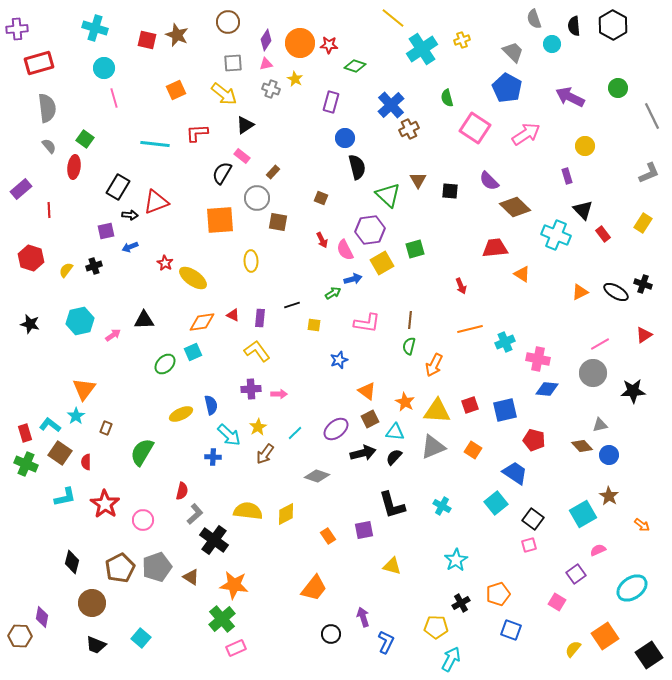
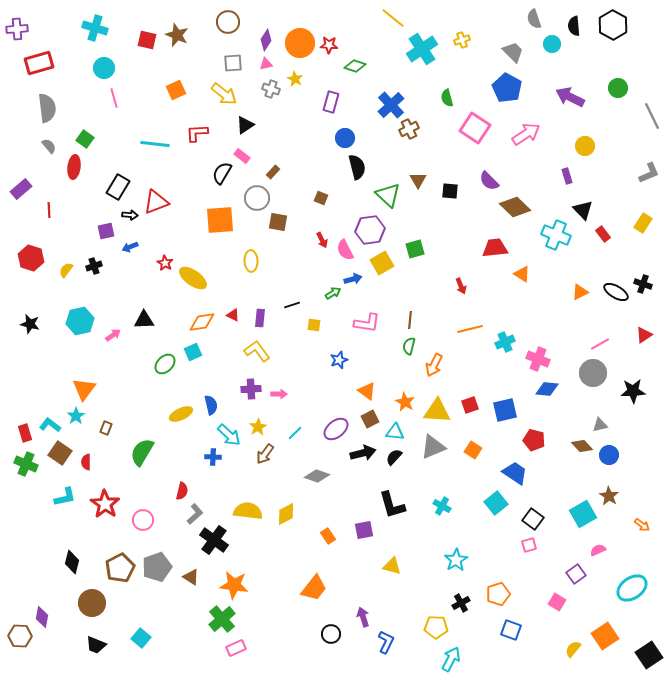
pink cross at (538, 359): rotated 10 degrees clockwise
